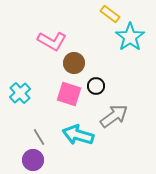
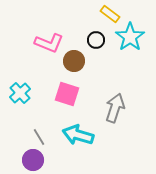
pink L-shape: moved 3 px left, 2 px down; rotated 8 degrees counterclockwise
brown circle: moved 2 px up
black circle: moved 46 px up
pink square: moved 2 px left
gray arrow: moved 1 px right, 8 px up; rotated 36 degrees counterclockwise
